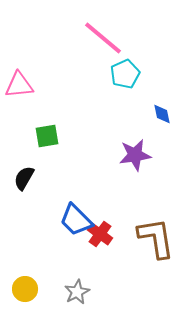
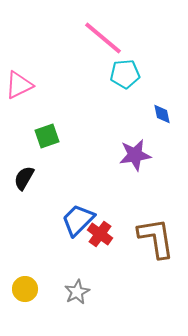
cyan pentagon: rotated 20 degrees clockwise
pink triangle: rotated 20 degrees counterclockwise
green square: rotated 10 degrees counterclockwise
blue trapezoid: moved 2 px right; rotated 90 degrees clockwise
